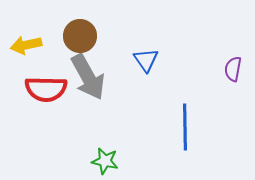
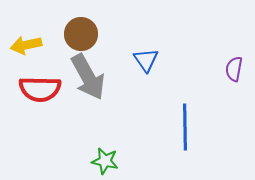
brown circle: moved 1 px right, 2 px up
purple semicircle: moved 1 px right
red semicircle: moved 6 px left
